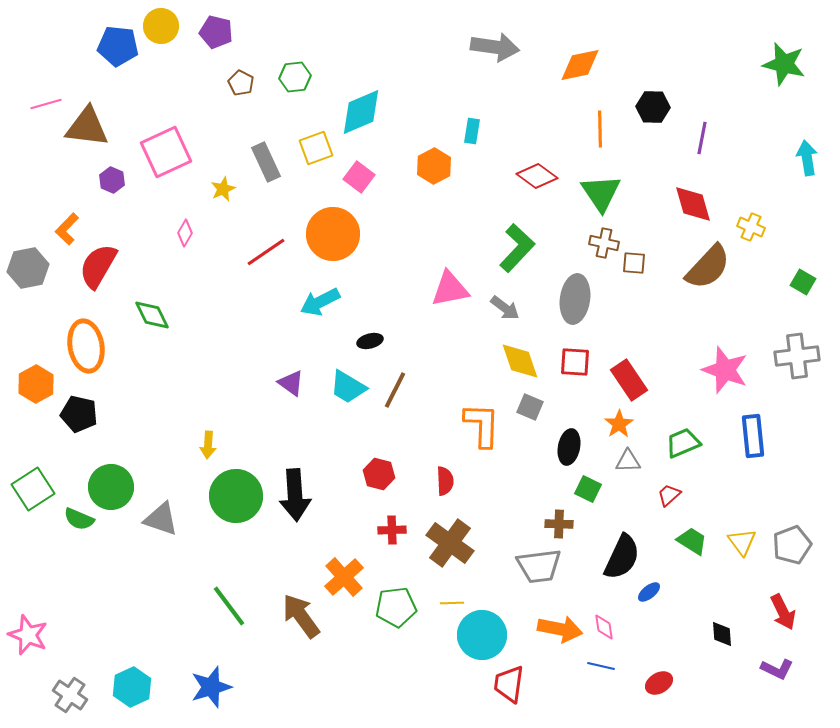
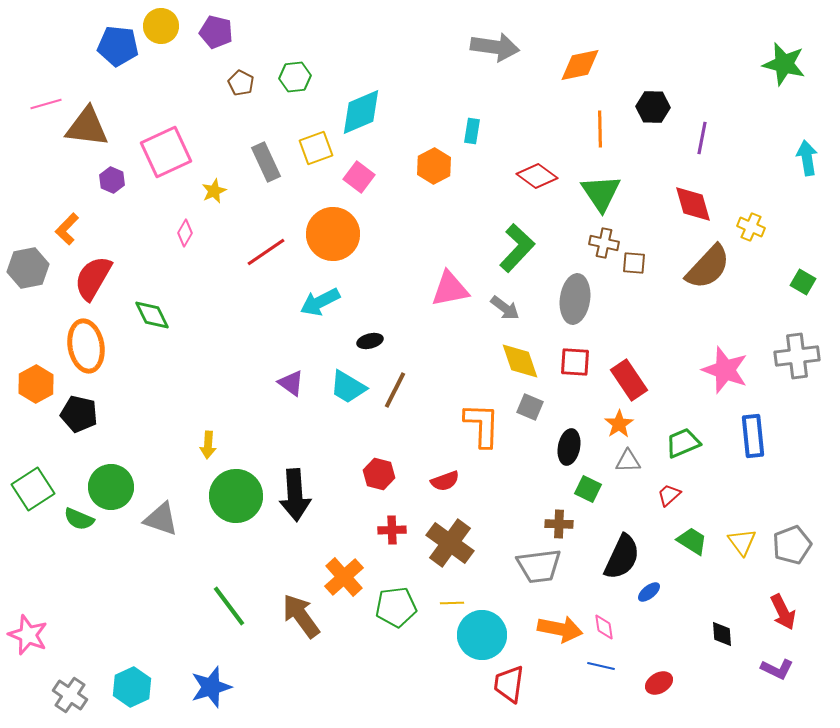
yellow star at (223, 189): moved 9 px left, 2 px down
red semicircle at (98, 266): moved 5 px left, 12 px down
red semicircle at (445, 481): rotated 72 degrees clockwise
